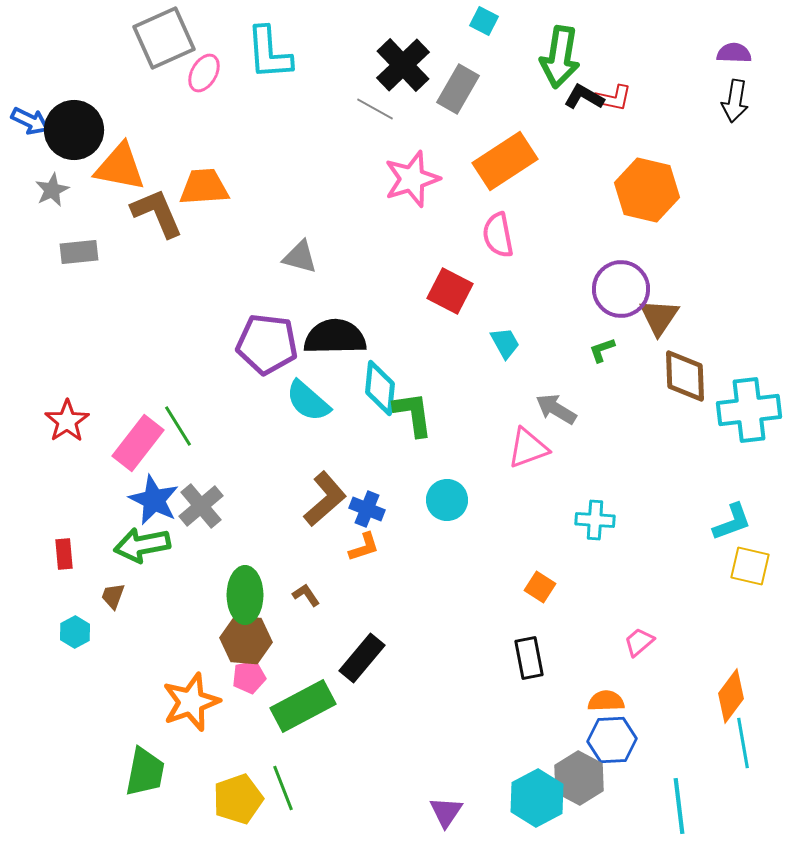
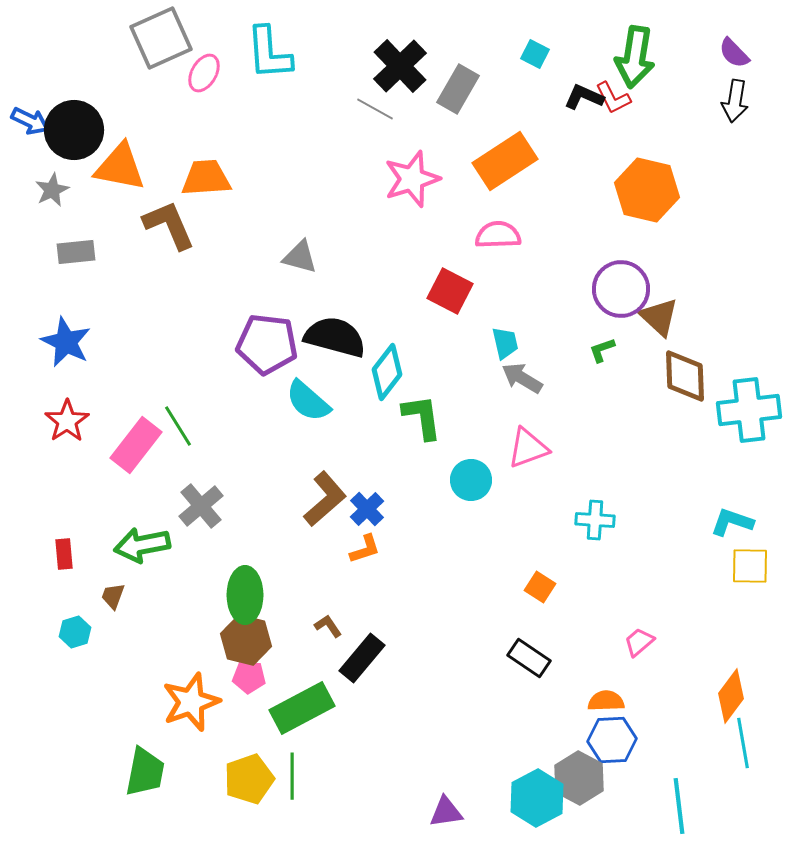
cyan square at (484, 21): moved 51 px right, 33 px down
gray square at (164, 38): moved 3 px left
purple semicircle at (734, 53): rotated 136 degrees counterclockwise
green arrow at (560, 57): moved 75 px right
black cross at (403, 65): moved 3 px left, 1 px down
black L-shape at (584, 97): rotated 6 degrees counterclockwise
red L-shape at (613, 98): rotated 51 degrees clockwise
orange trapezoid at (204, 187): moved 2 px right, 9 px up
brown L-shape at (157, 213): moved 12 px right, 12 px down
pink semicircle at (498, 235): rotated 99 degrees clockwise
gray rectangle at (79, 252): moved 3 px left
brown triangle at (659, 317): rotated 21 degrees counterclockwise
black semicircle at (335, 337): rotated 16 degrees clockwise
cyan trapezoid at (505, 343): rotated 16 degrees clockwise
cyan diamond at (380, 388): moved 7 px right, 16 px up; rotated 32 degrees clockwise
gray arrow at (556, 409): moved 34 px left, 31 px up
green L-shape at (413, 414): moved 9 px right, 3 px down
pink rectangle at (138, 443): moved 2 px left, 2 px down
blue star at (154, 500): moved 88 px left, 158 px up
cyan circle at (447, 500): moved 24 px right, 20 px up
blue cross at (367, 509): rotated 24 degrees clockwise
cyan L-shape at (732, 522): rotated 141 degrees counterclockwise
orange L-shape at (364, 547): moved 1 px right, 2 px down
yellow square at (750, 566): rotated 12 degrees counterclockwise
brown L-shape at (306, 595): moved 22 px right, 31 px down
cyan hexagon at (75, 632): rotated 12 degrees clockwise
brown hexagon at (246, 640): rotated 9 degrees clockwise
black rectangle at (529, 658): rotated 45 degrees counterclockwise
pink pentagon at (249, 677): rotated 16 degrees clockwise
green rectangle at (303, 706): moved 1 px left, 2 px down
green line at (283, 788): moved 9 px right, 12 px up; rotated 21 degrees clockwise
yellow pentagon at (238, 799): moved 11 px right, 20 px up
purple triangle at (446, 812): rotated 48 degrees clockwise
